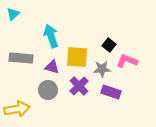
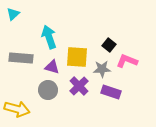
cyan arrow: moved 2 px left, 1 px down
yellow arrow: rotated 25 degrees clockwise
